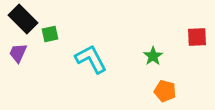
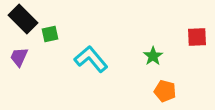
purple trapezoid: moved 1 px right, 4 px down
cyan L-shape: rotated 12 degrees counterclockwise
